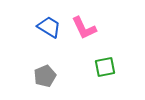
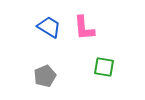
pink L-shape: rotated 20 degrees clockwise
green square: moved 1 px left; rotated 20 degrees clockwise
